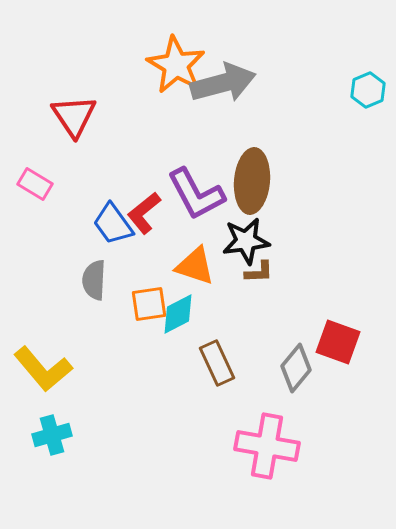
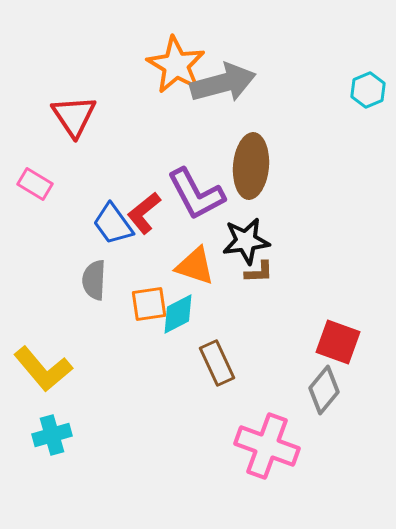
brown ellipse: moved 1 px left, 15 px up
gray diamond: moved 28 px right, 22 px down
pink cross: rotated 10 degrees clockwise
